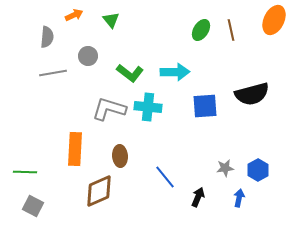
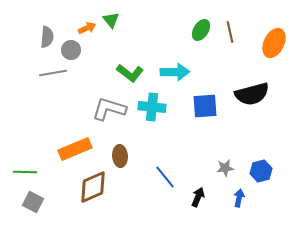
orange arrow: moved 13 px right, 13 px down
orange ellipse: moved 23 px down
brown line: moved 1 px left, 2 px down
gray circle: moved 17 px left, 6 px up
cyan cross: moved 4 px right
orange rectangle: rotated 64 degrees clockwise
blue hexagon: moved 3 px right, 1 px down; rotated 15 degrees clockwise
brown diamond: moved 6 px left, 4 px up
gray square: moved 4 px up
